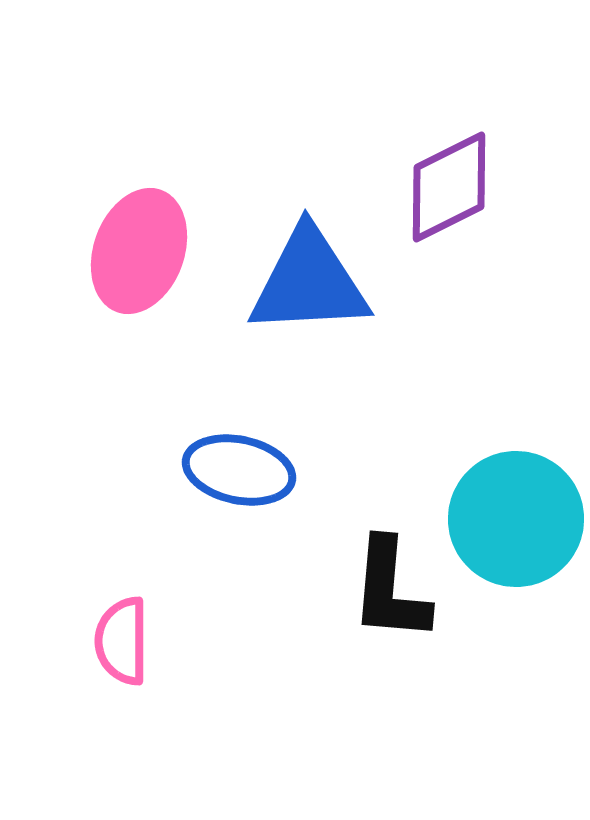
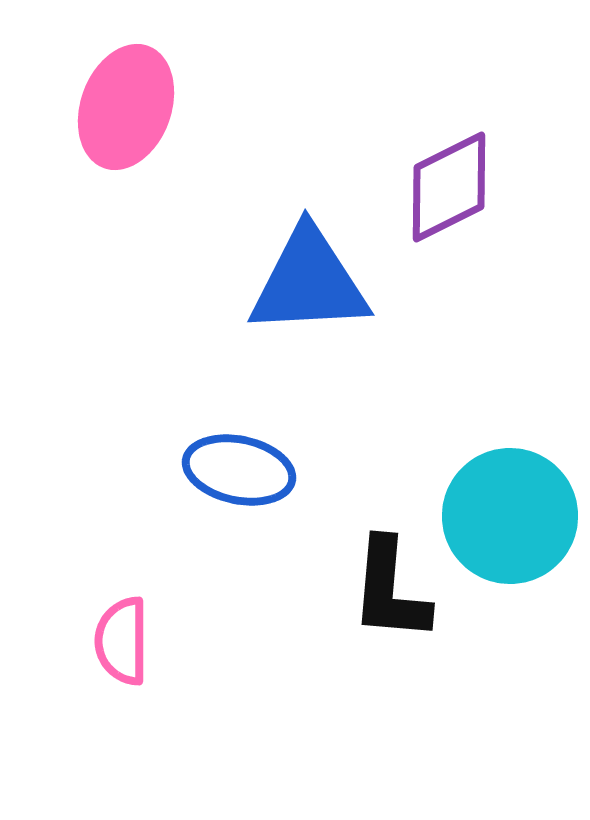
pink ellipse: moved 13 px left, 144 px up
cyan circle: moved 6 px left, 3 px up
